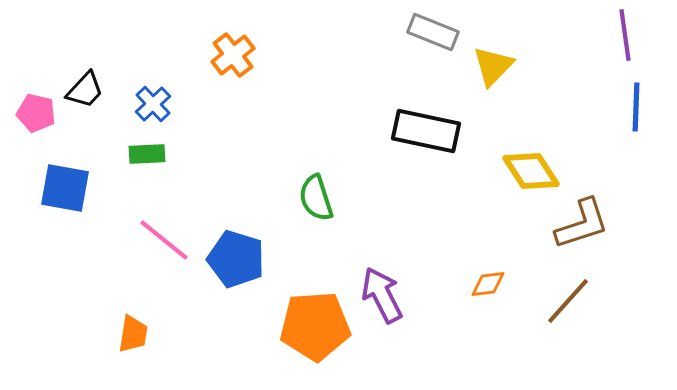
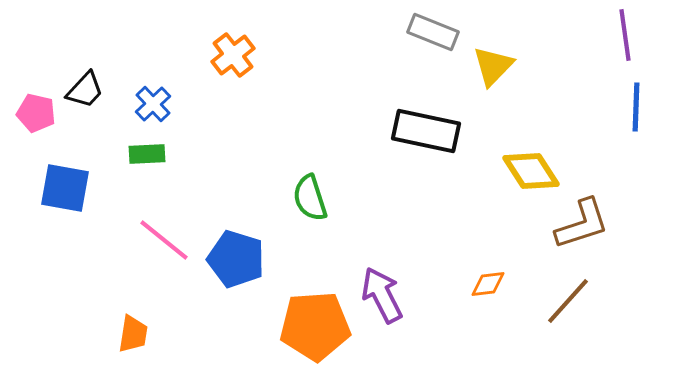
green semicircle: moved 6 px left
